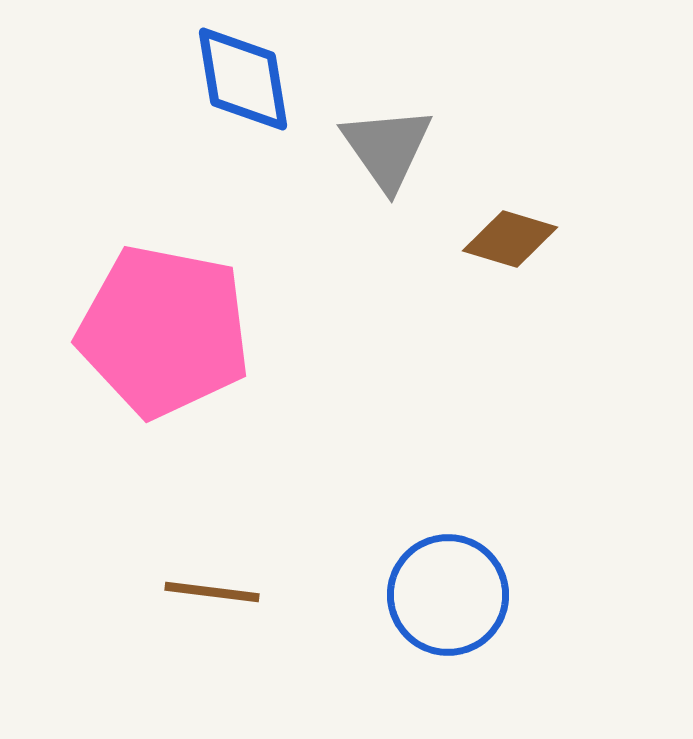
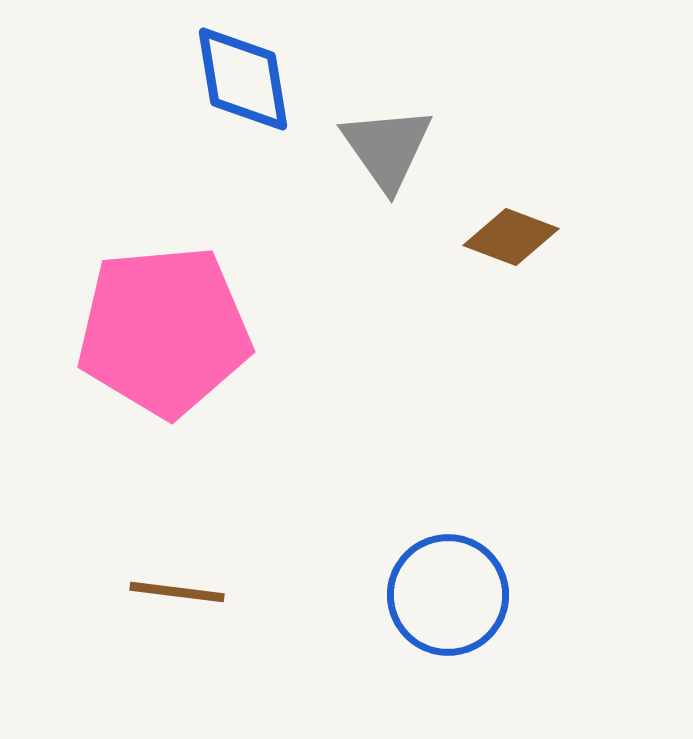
brown diamond: moved 1 px right, 2 px up; rotated 4 degrees clockwise
pink pentagon: rotated 16 degrees counterclockwise
brown line: moved 35 px left
